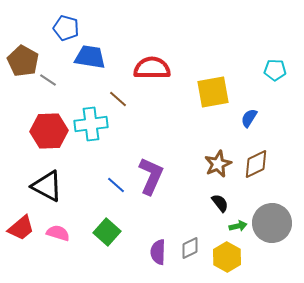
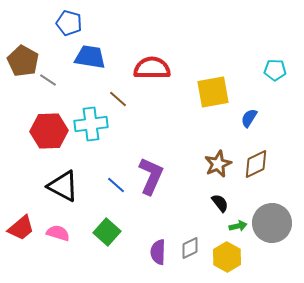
blue pentagon: moved 3 px right, 5 px up
black triangle: moved 16 px right
